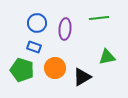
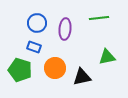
green pentagon: moved 2 px left
black triangle: rotated 18 degrees clockwise
